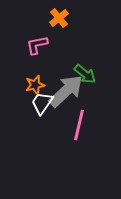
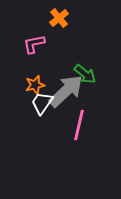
pink L-shape: moved 3 px left, 1 px up
